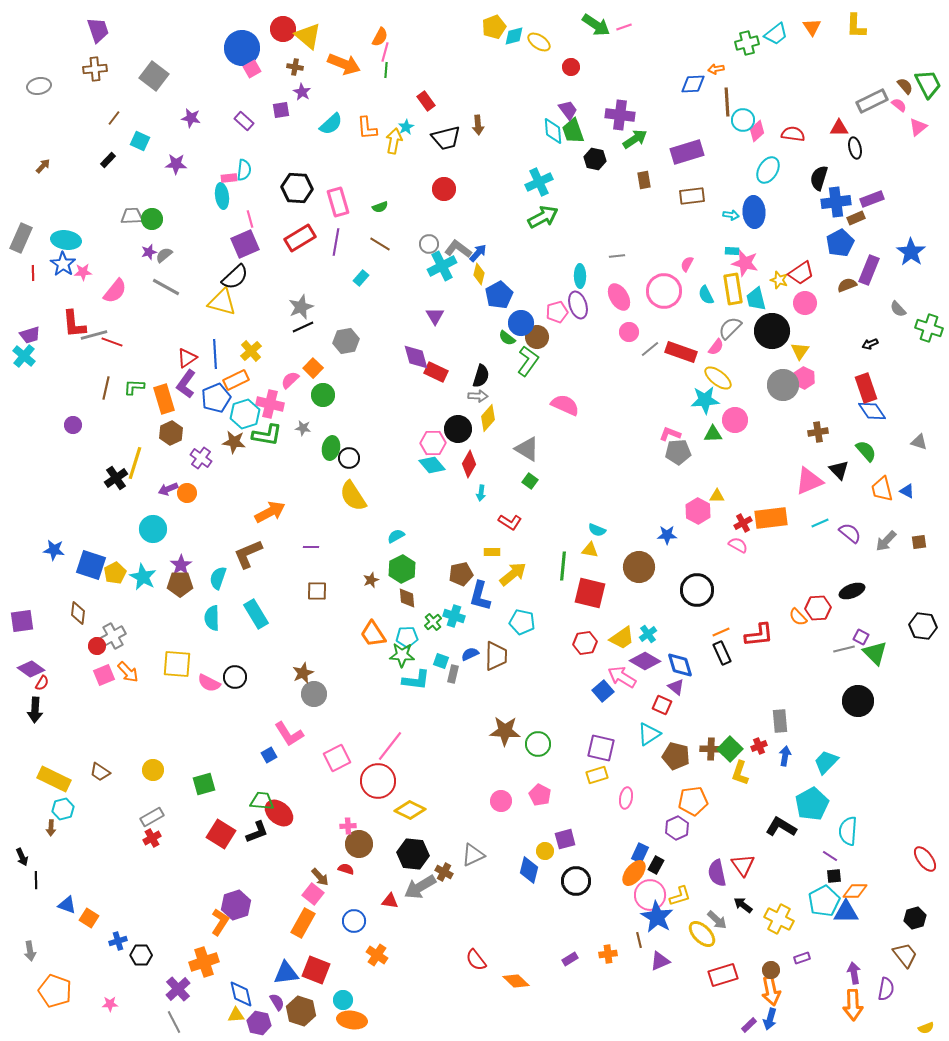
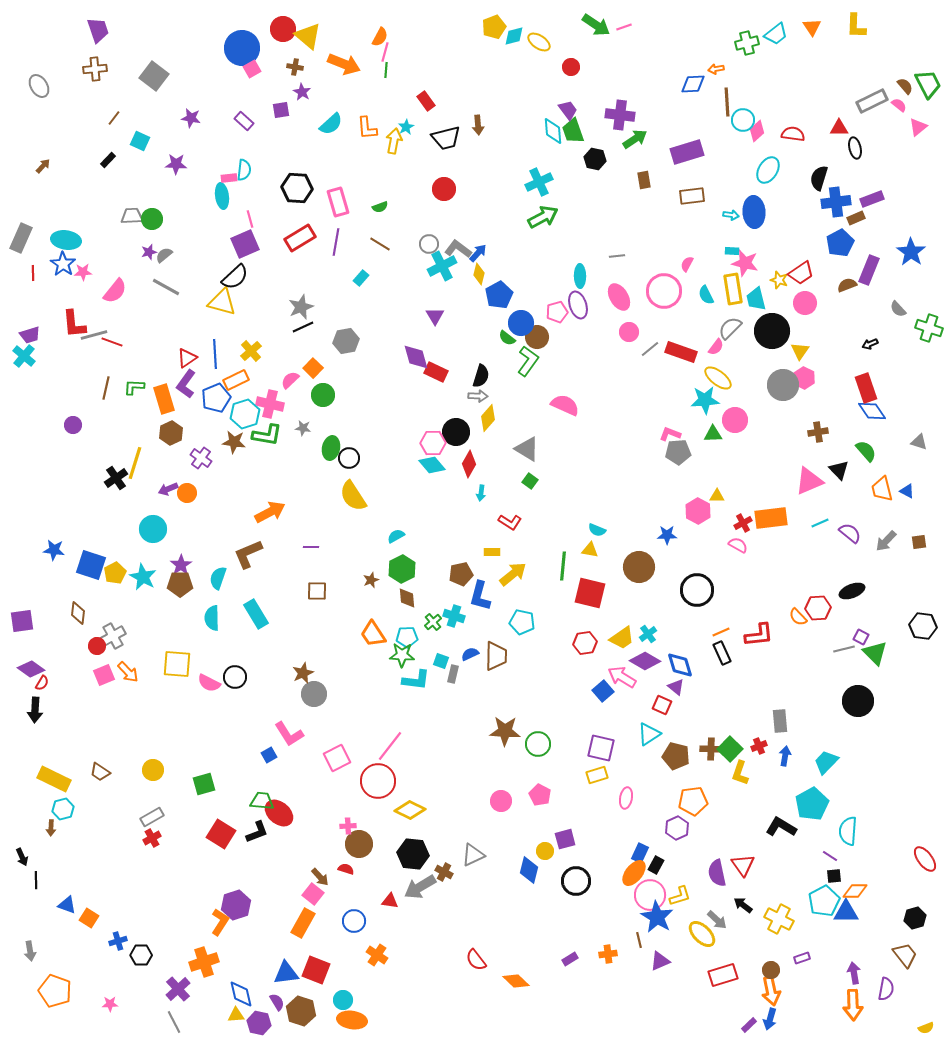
gray ellipse at (39, 86): rotated 70 degrees clockwise
black circle at (458, 429): moved 2 px left, 3 px down
